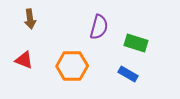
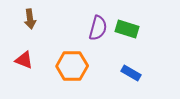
purple semicircle: moved 1 px left, 1 px down
green rectangle: moved 9 px left, 14 px up
blue rectangle: moved 3 px right, 1 px up
